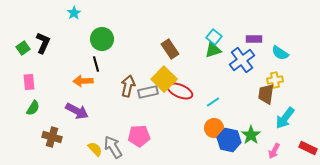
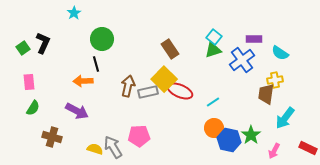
yellow semicircle: rotated 28 degrees counterclockwise
